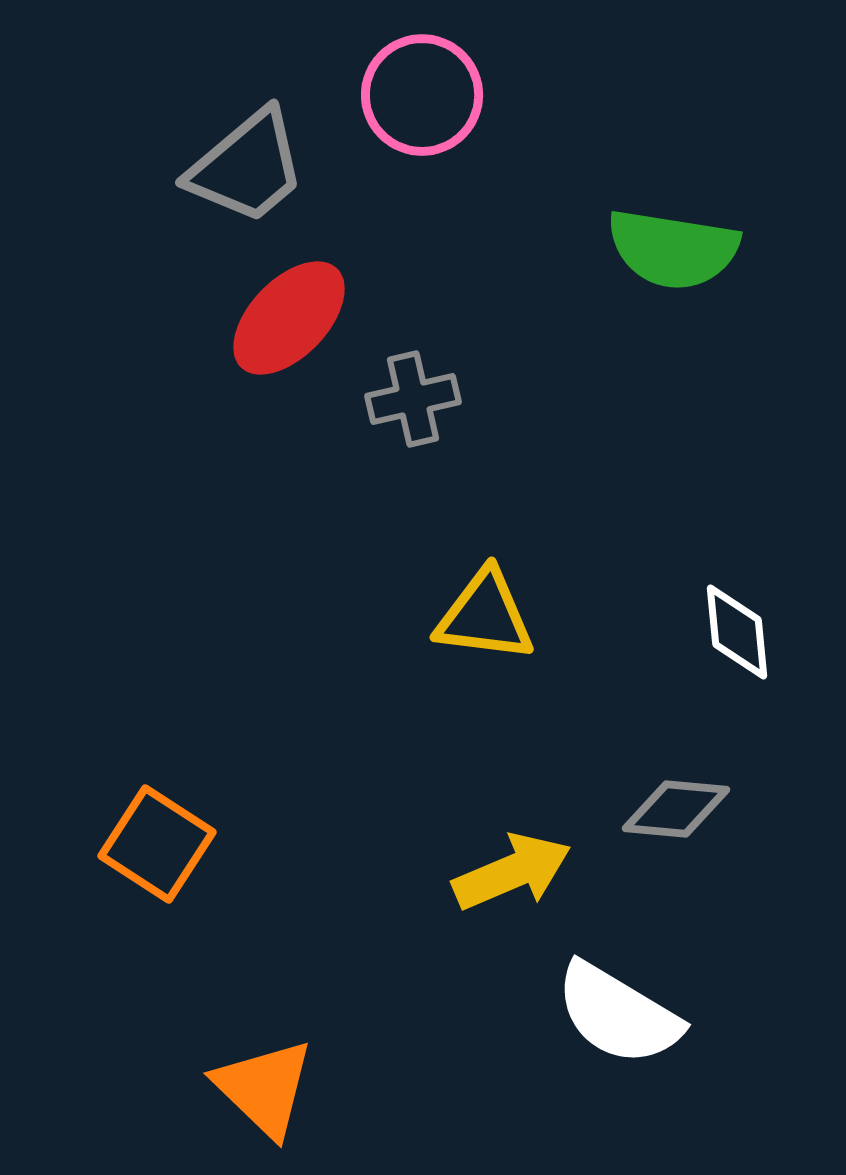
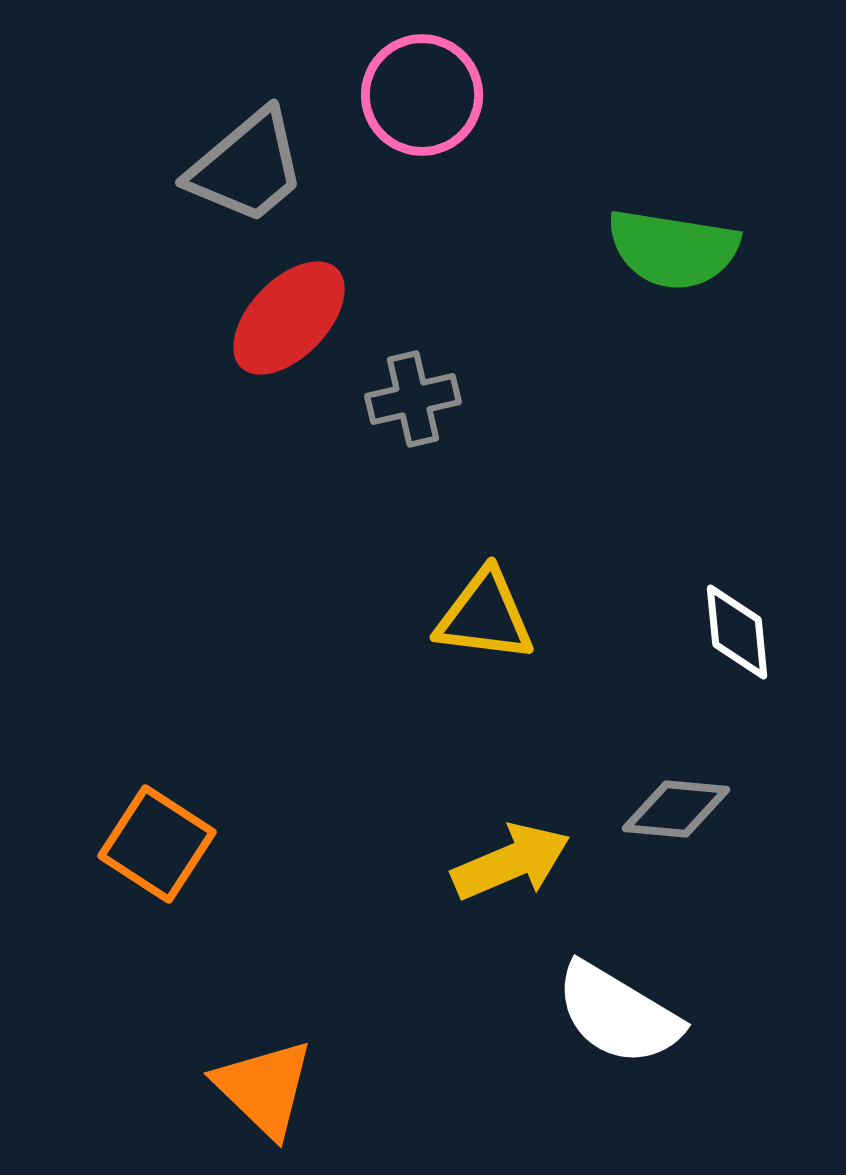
yellow arrow: moved 1 px left, 10 px up
